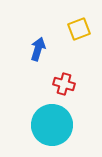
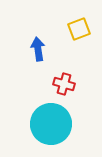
blue arrow: rotated 25 degrees counterclockwise
cyan circle: moved 1 px left, 1 px up
